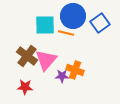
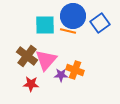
orange line: moved 2 px right, 2 px up
purple star: moved 1 px left, 1 px up
red star: moved 6 px right, 3 px up
